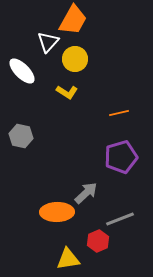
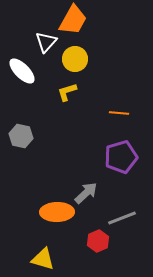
white triangle: moved 2 px left
yellow L-shape: rotated 130 degrees clockwise
orange line: rotated 18 degrees clockwise
gray line: moved 2 px right, 1 px up
yellow triangle: moved 25 px left; rotated 25 degrees clockwise
